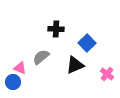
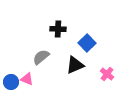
black cross: moved 2 px right
pink triangle: moved 7 px right, 11 px down
blue circle: moved 2 px left
